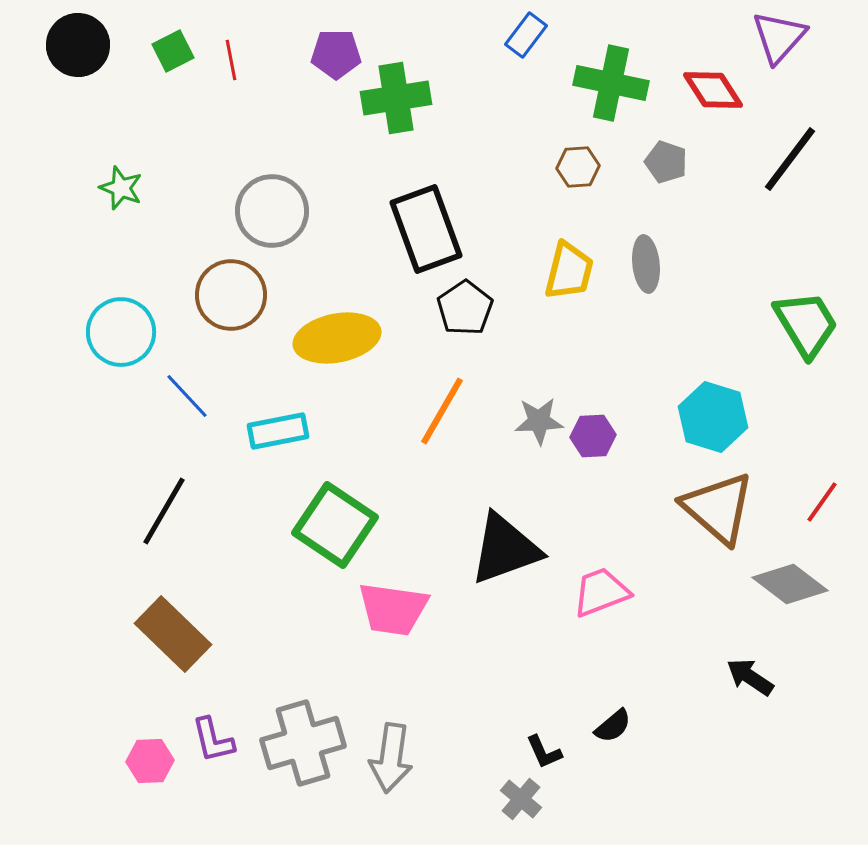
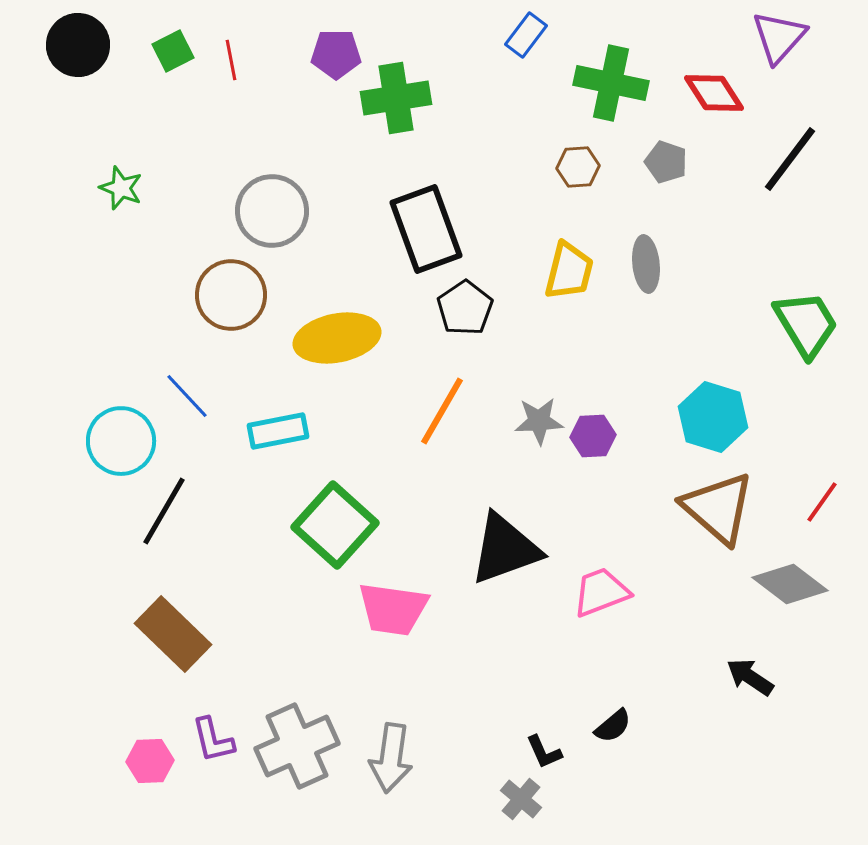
red diamond at (713, 90): moved 1 px right, 3 px down
cyan circle at (121, 332): moved 109 px down
green square at (335, 525): rotated 8 degrees clockwise
gray cross at (303, 743): moved 6 px left, 3 px down; rotated 8 degrees counterclockwise
